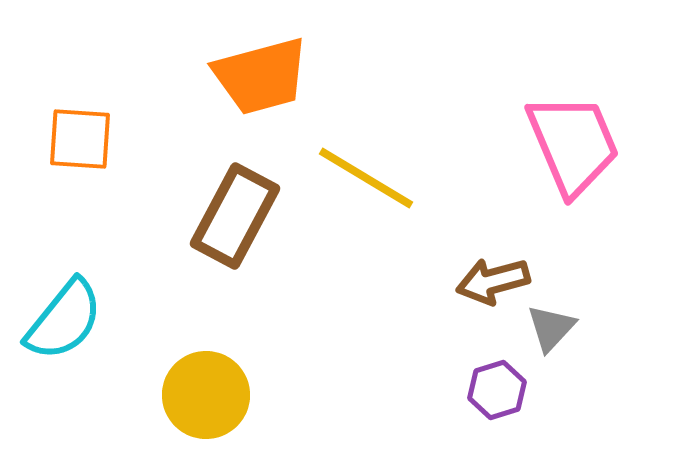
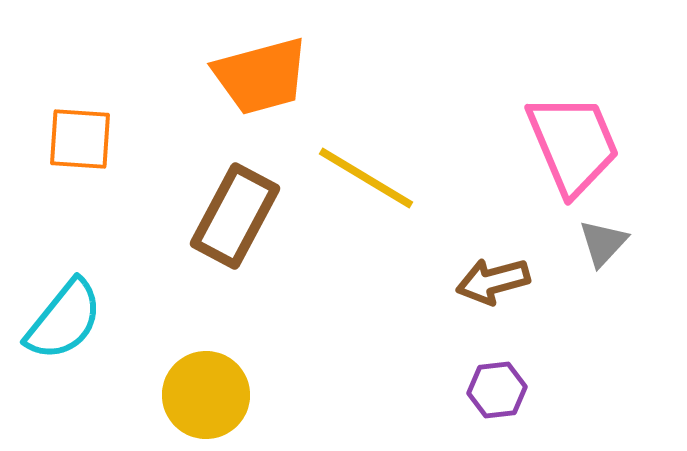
gray triangle: moved 52 px right, 85 px up
purple hexagon: rotated 10 degrees clockwise
